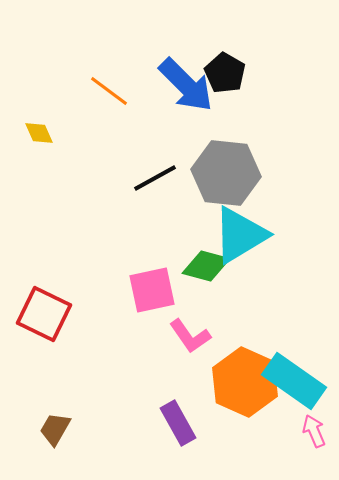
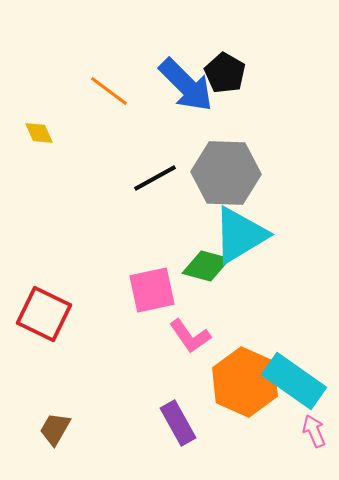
gray hexagon: rotated 4 degrees counterclockwise
